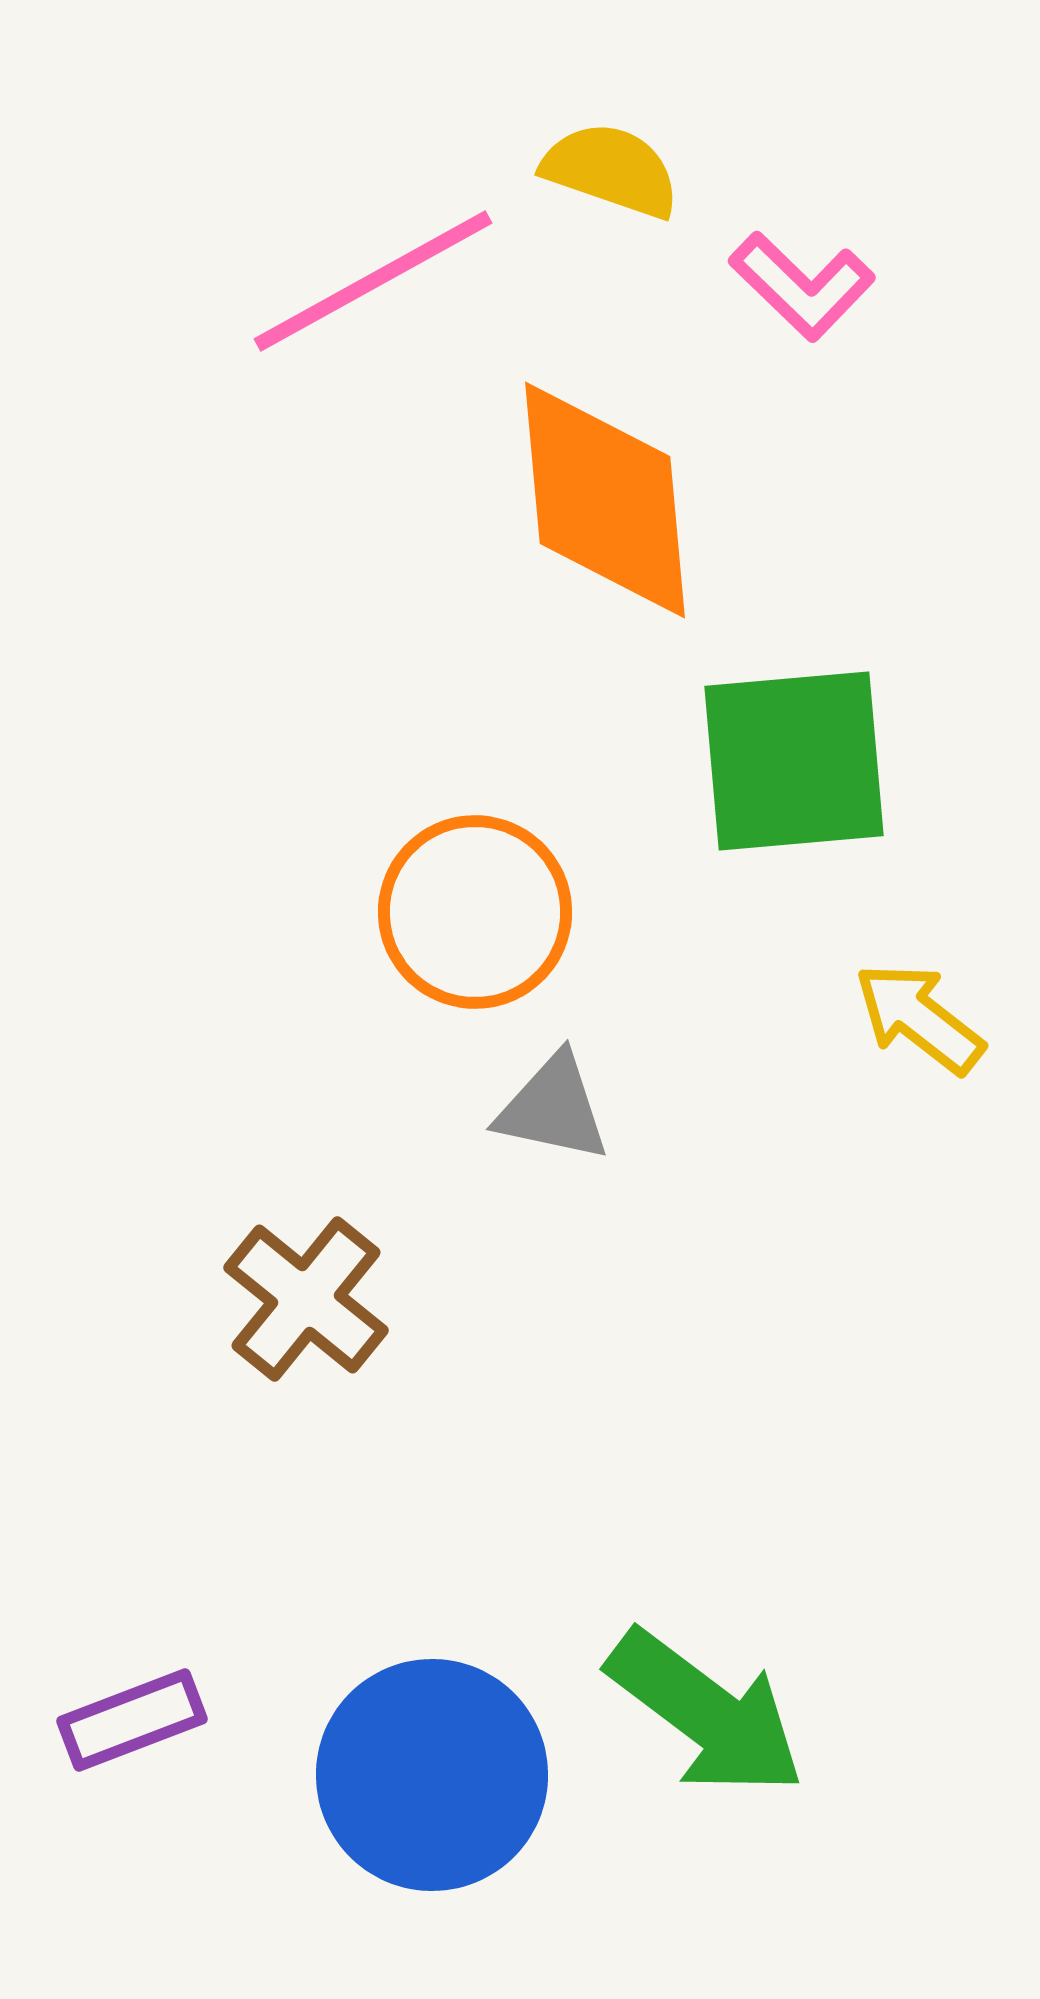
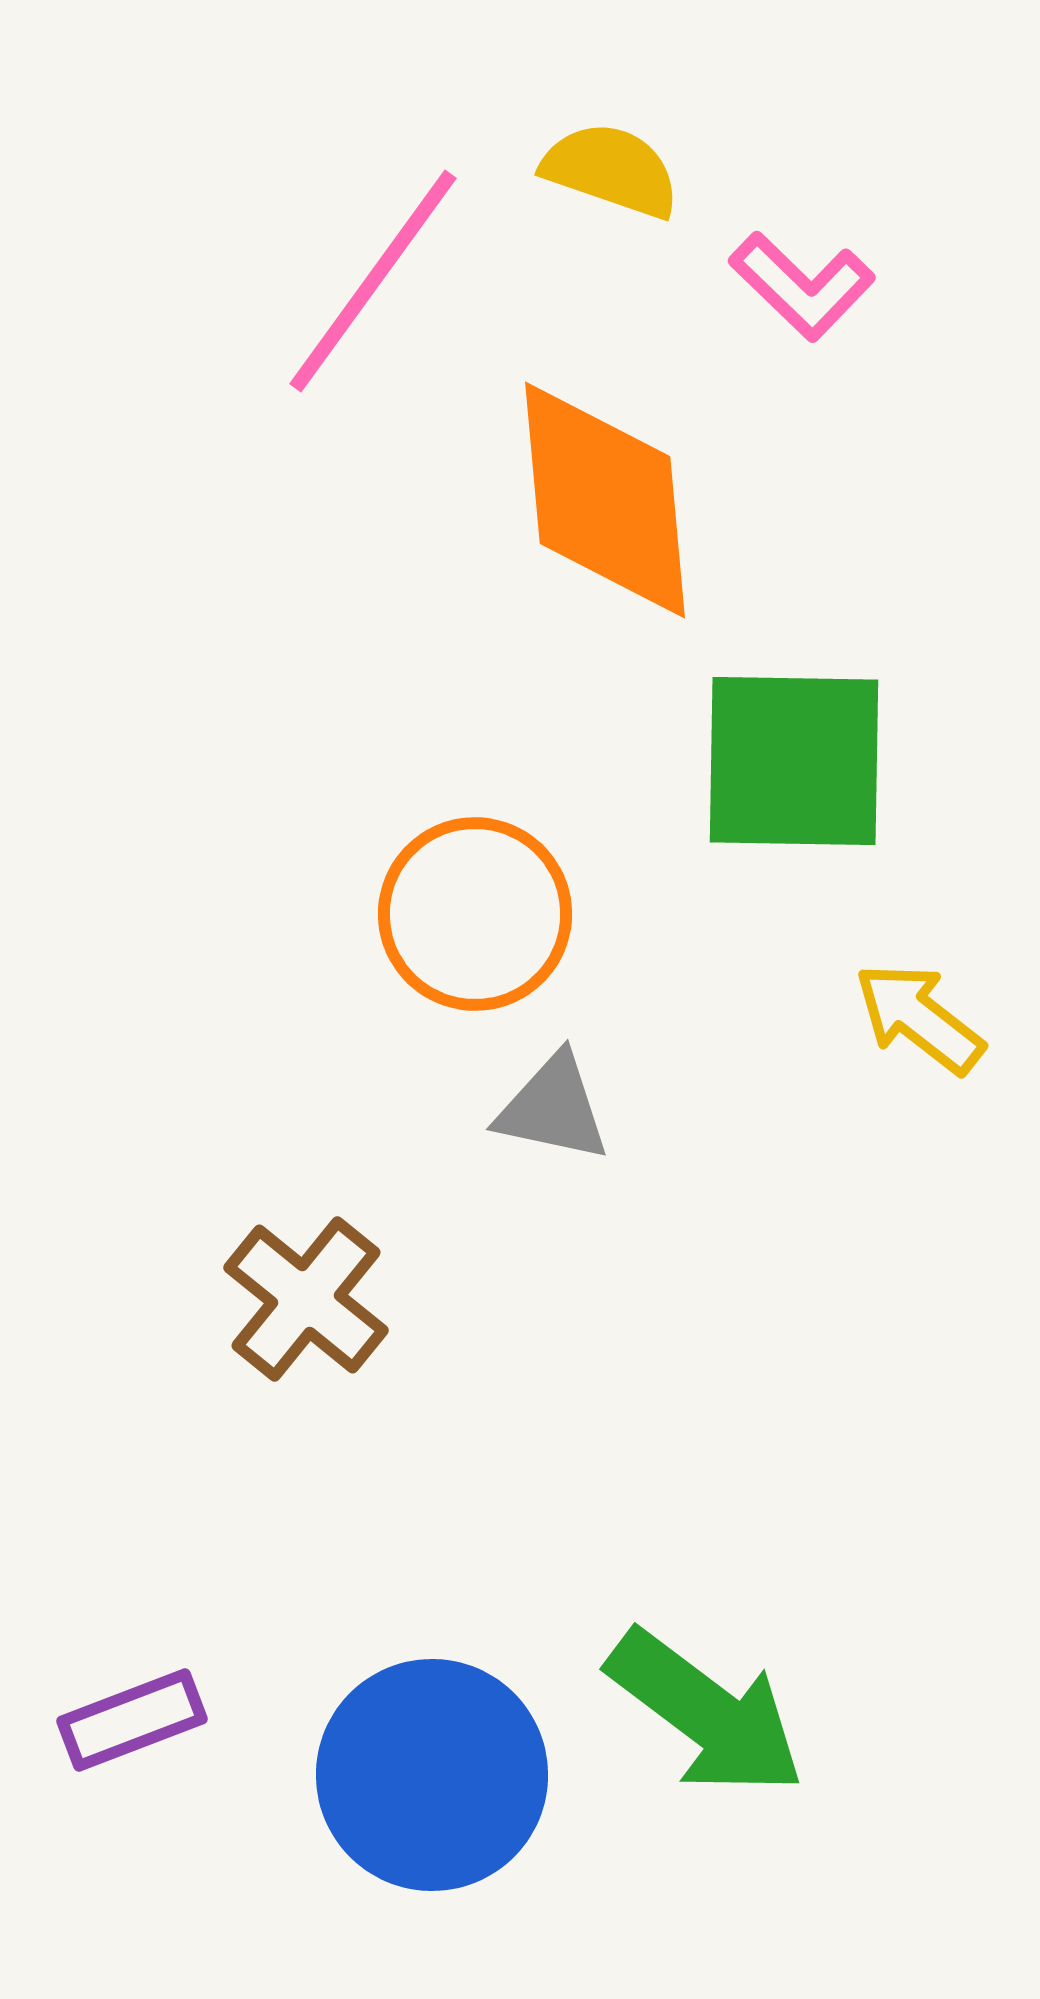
pink line: rotated 25 degrees counterclockwise
green square: rotated 6 degrees clockwise
orange circle: moved 2 px down
